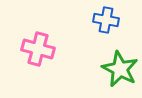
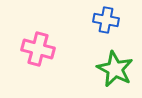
green star: moved 5 px left
